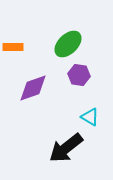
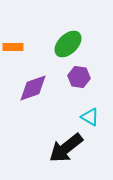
purple hexagon: moved 2 px down
